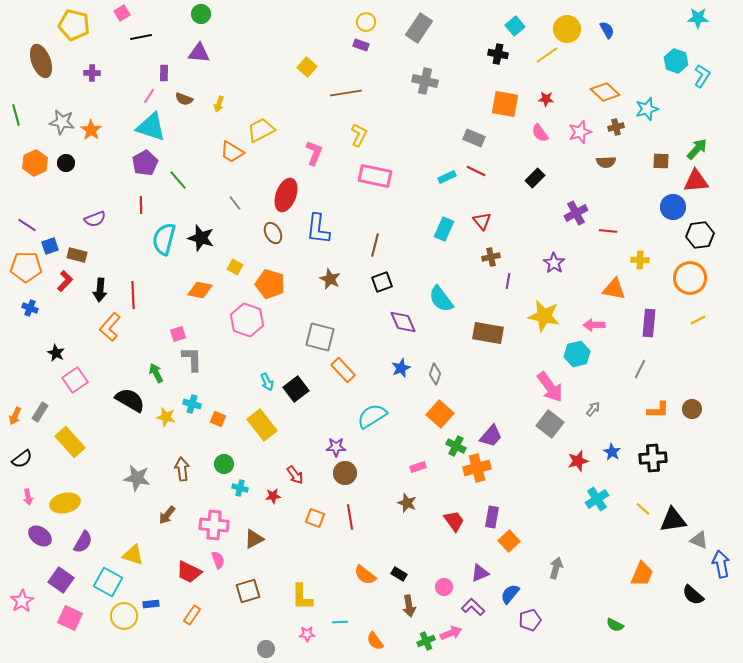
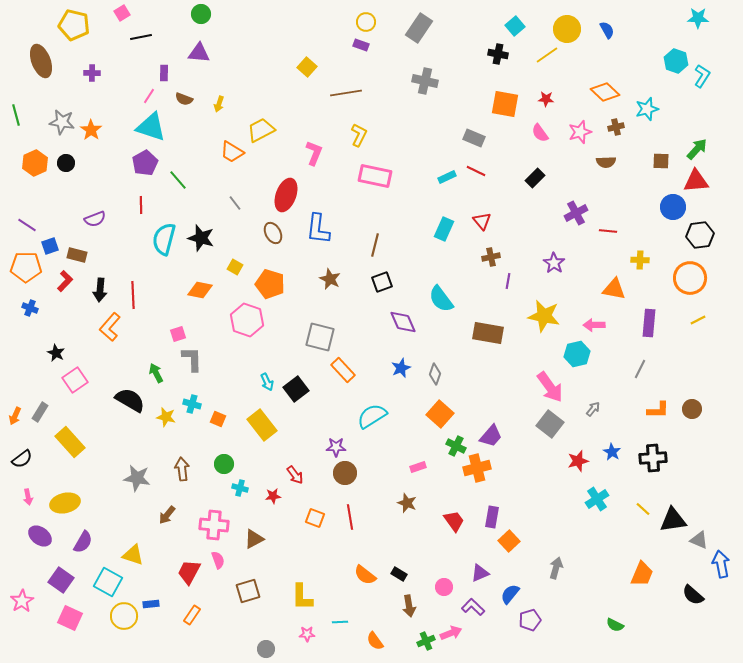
red trapezoid at (189, 572): rotated 92 degrees clockwise
